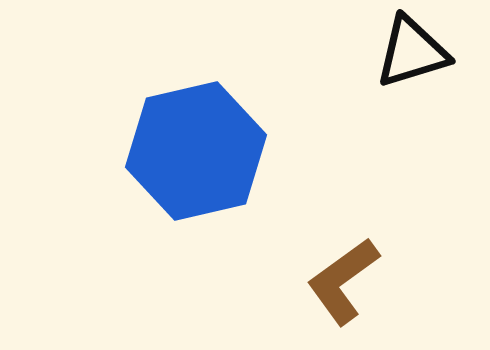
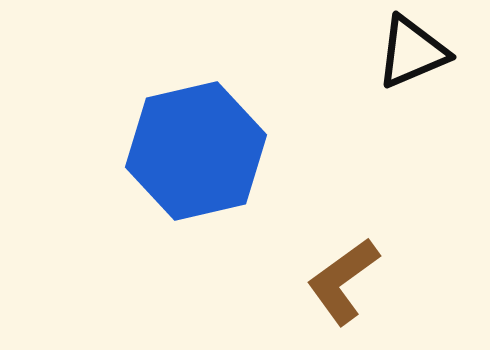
black triangle: rotated 6 degrees counterclockwise
